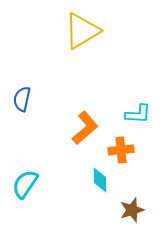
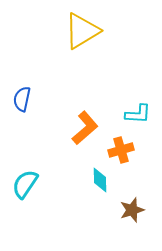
orange cross: rotated 10 degrees counterclockwise
